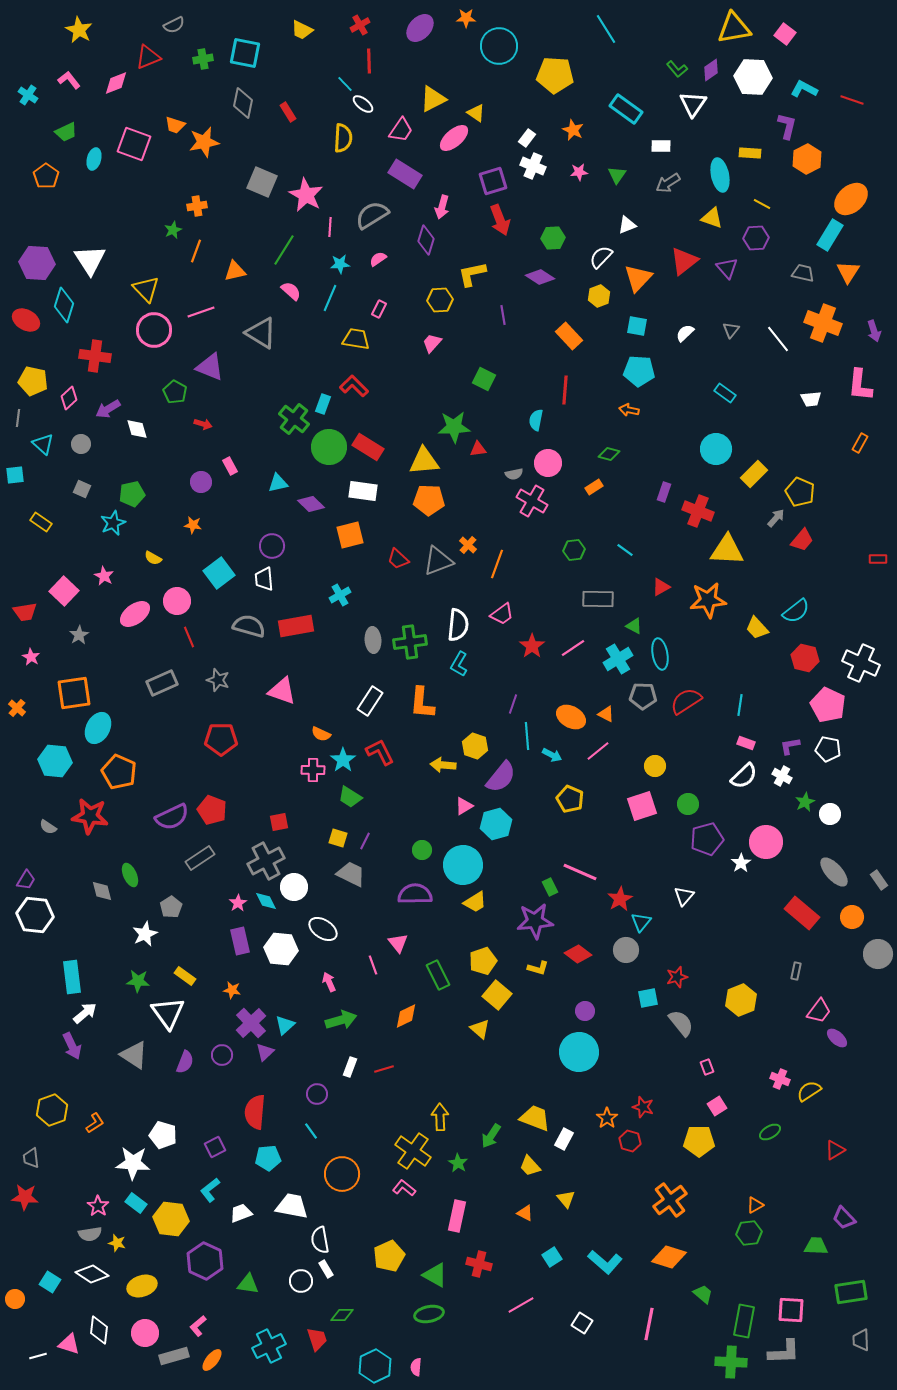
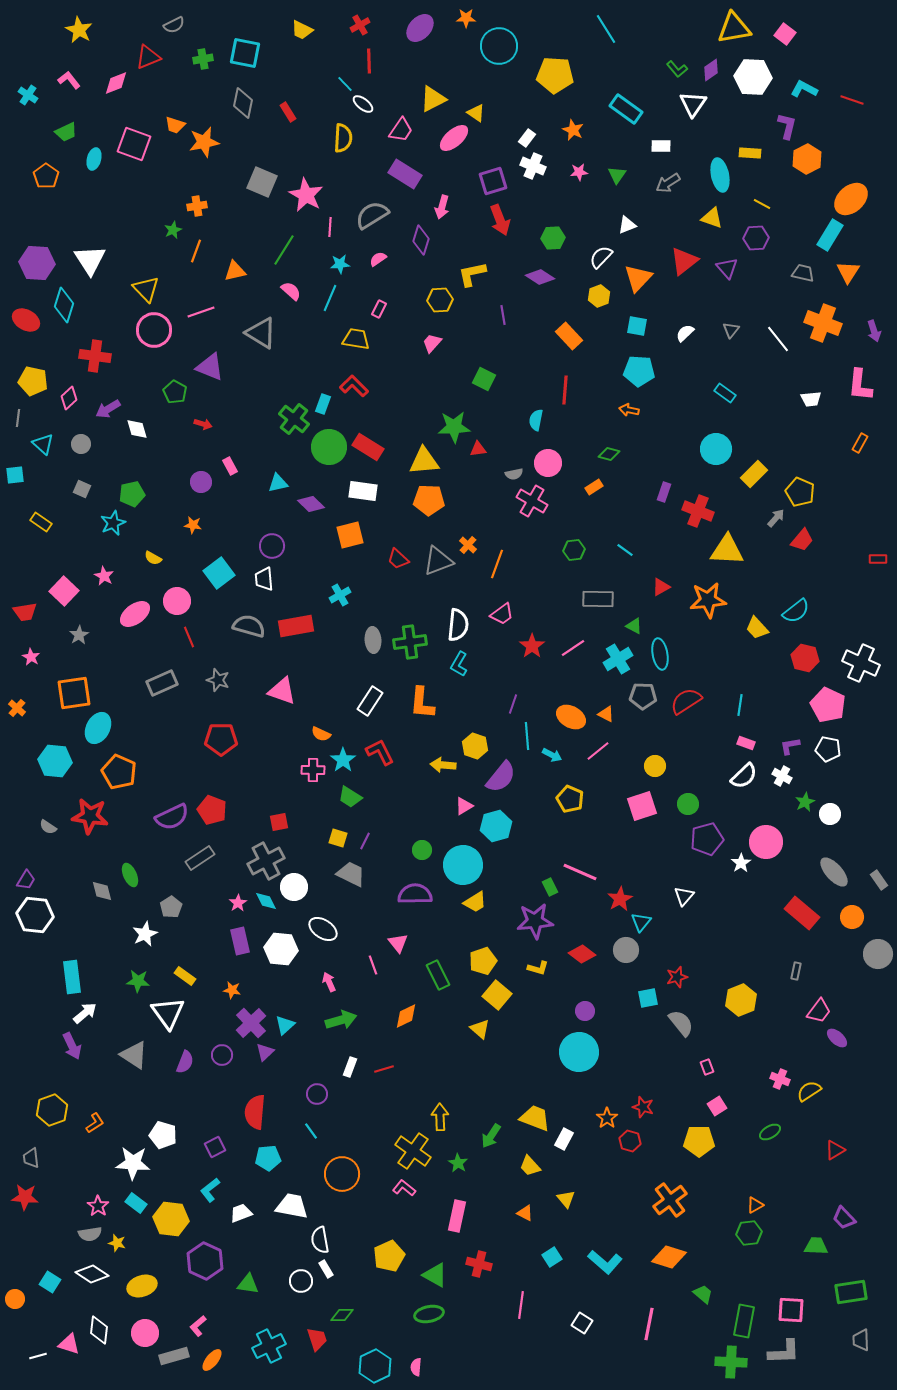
purple diamond at (426, 240): moved 5 px left
cyan hexagon at (496, 824): moved 2 px down
red diamond at (578, 954): moved 4 px right
pink line at (521, 1305): rotated 52 degrees counterclockwise
